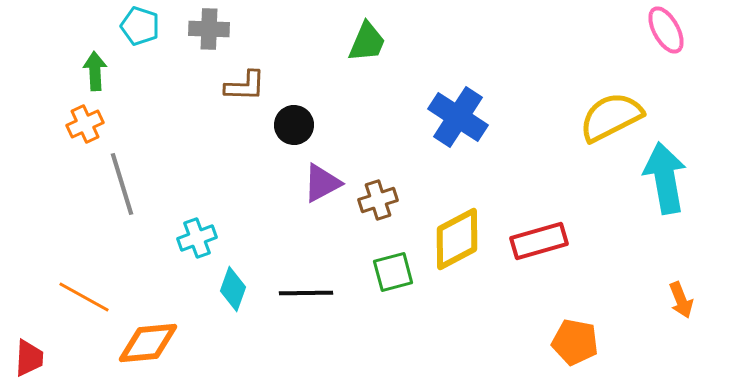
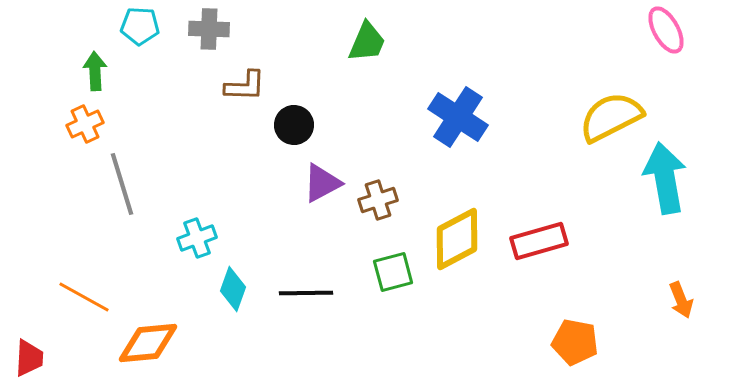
cyan pentagon: rotated 15 degrees counterclockwise
